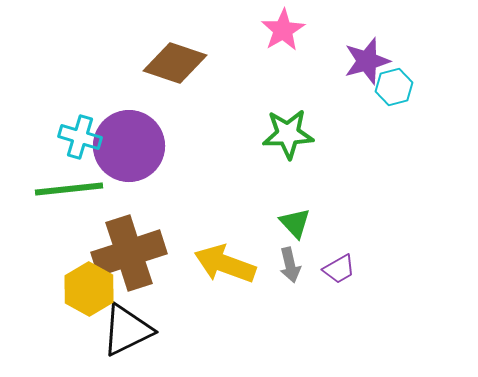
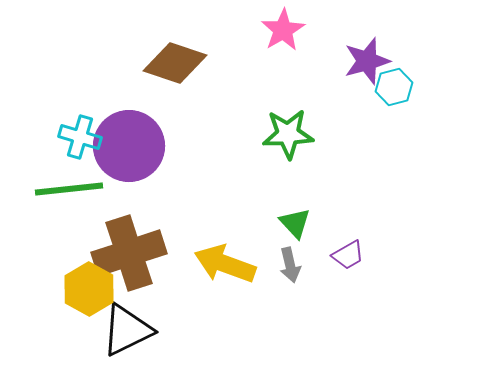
purple trapezoid: moved 9 px right, 14 px up
